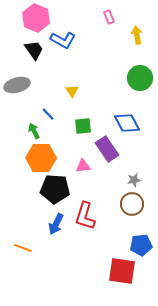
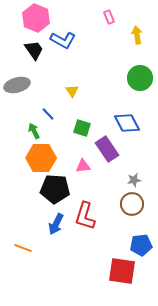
green square: moved 1 px left, 2 px down; rotated 24 degrees clockwise
